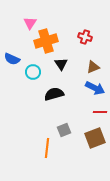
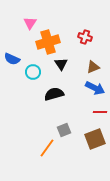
orange cross: moved 2 px right, 1 px down
brown square: moved 1 px down
orange line: rotated 30 degrees clockwise
